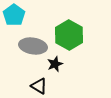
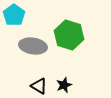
green hexagon: rotated 12 degrees counterclockwise
black star: moved 9 px right, 21 px down
